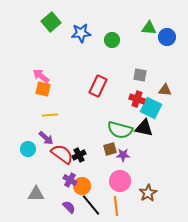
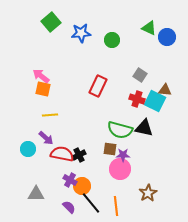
green triangle: rotated 21 degrees clockwise
gray square: rotated 24 degrees clockwise
cyan square: moved 4 px right, 7 px up
brown square: rotated 24 degrees clockwise
red semicircle: rotated 25 degrees counterclockwise
pink circle: moved 12 px up
black line: moved 2 px up
